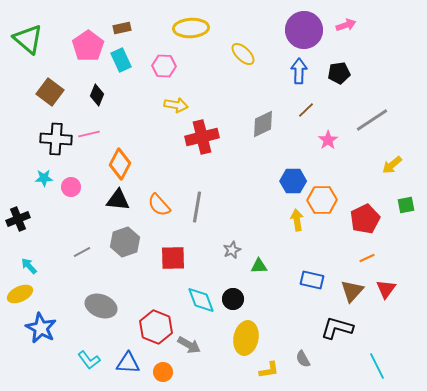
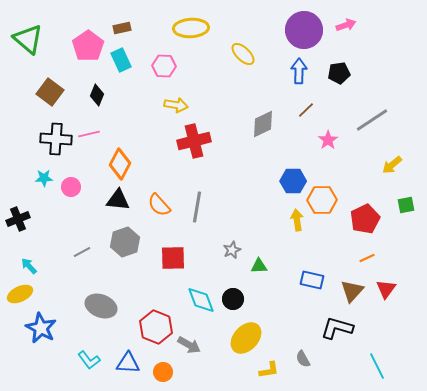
red cross at (202, 137): moved 8 px left, 4 px down
yellow ellipse at (246, 338): rotated 32 degrees clockwise
